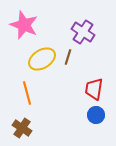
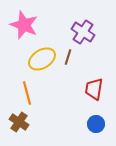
blue circle: moved 9 px down
brown cross: moved 3 px left, 6 px up
